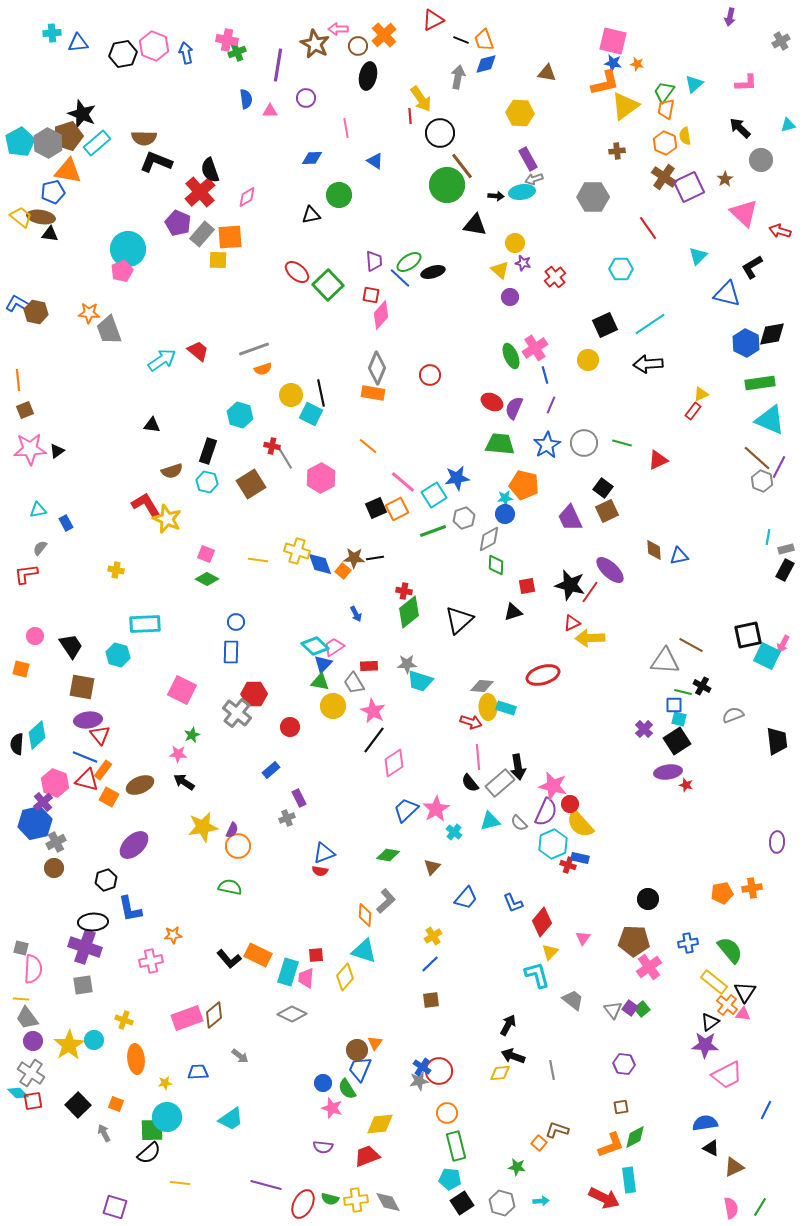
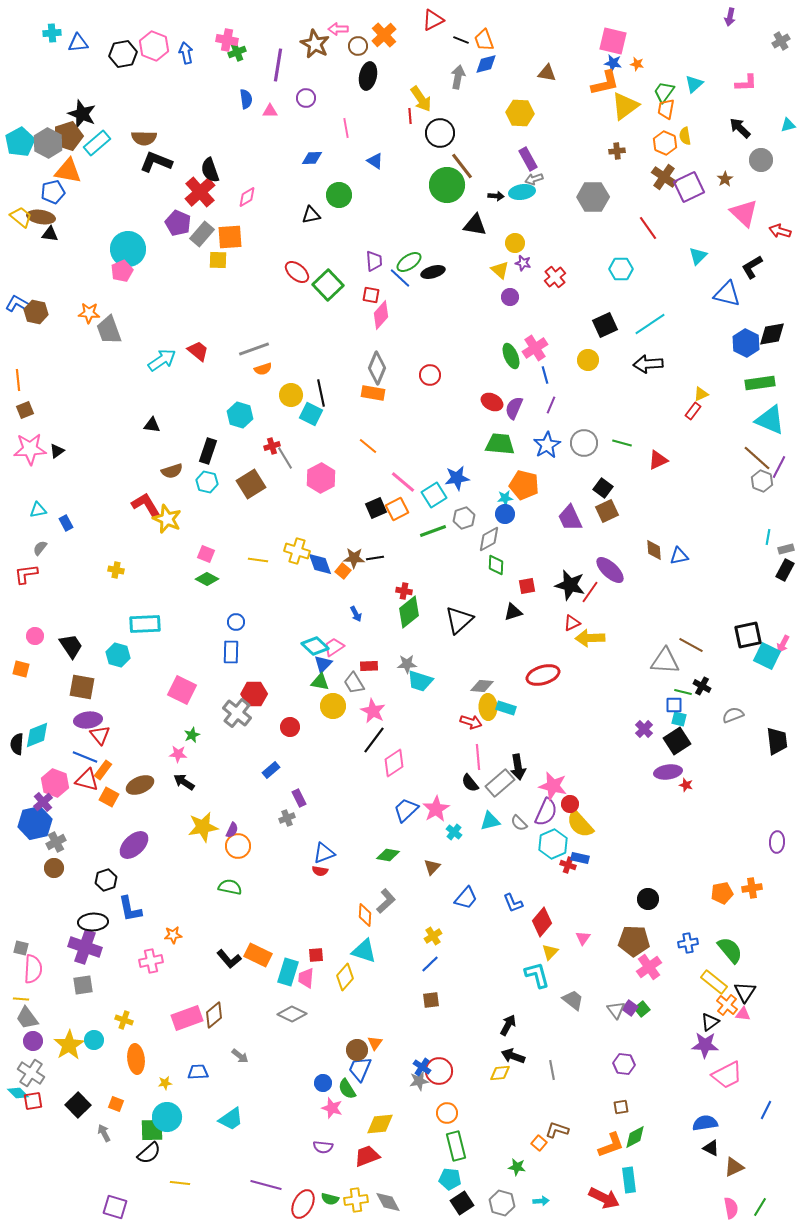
red cross at (272, 446): rotated 28 degrees counterclockwise
cyan diamond at (37, 735): rotated 20 degrees clockwise
gray triangle at (613, 1010): moved 3 px right
